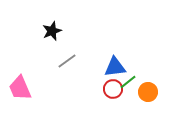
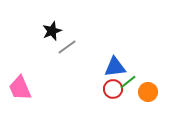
gray line: moved 14 px up
